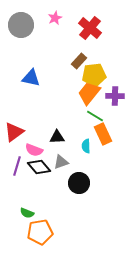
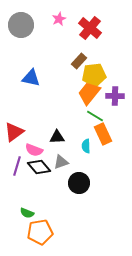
pink star: moved 4 px right, 1 px down
